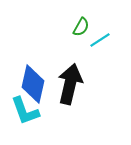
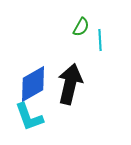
cyan line: rotated 60 degrees counterclockwise
blue diamond: rotated 48 degrees clockwise
cyan L-shape: moved 4 px right, 6 px down
